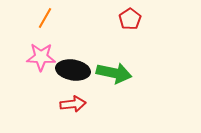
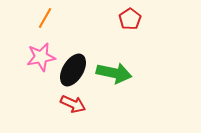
pink star: rotated 12 degrees counterclockwise
black ellipse: rotated 68 degrees counterclockwise
red arrow: rotated 30 degrees clockwise
